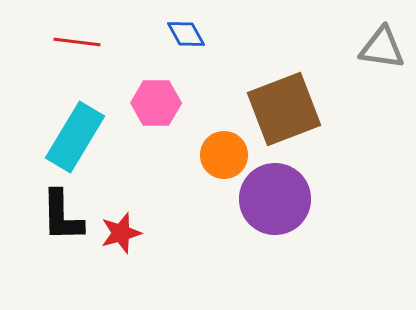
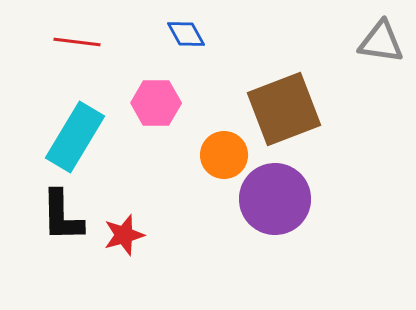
gray triangle: moved 1 px left, 6 px up
red star: moved 3 px right, 2 px down
